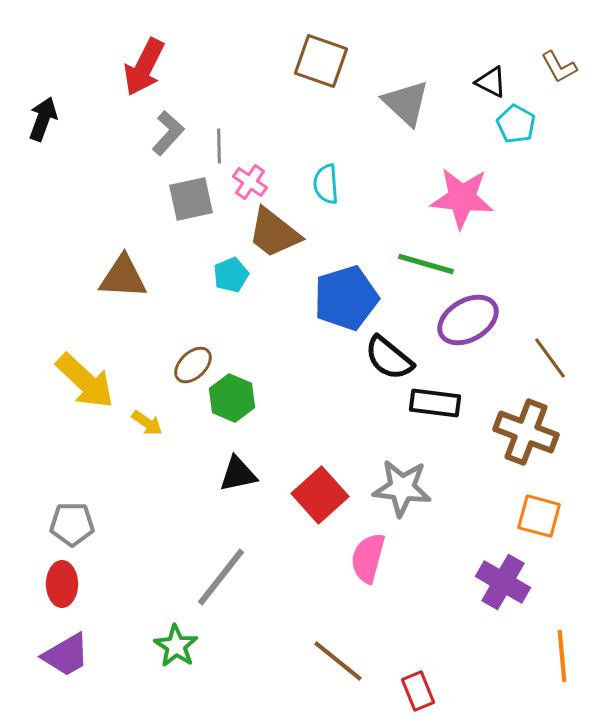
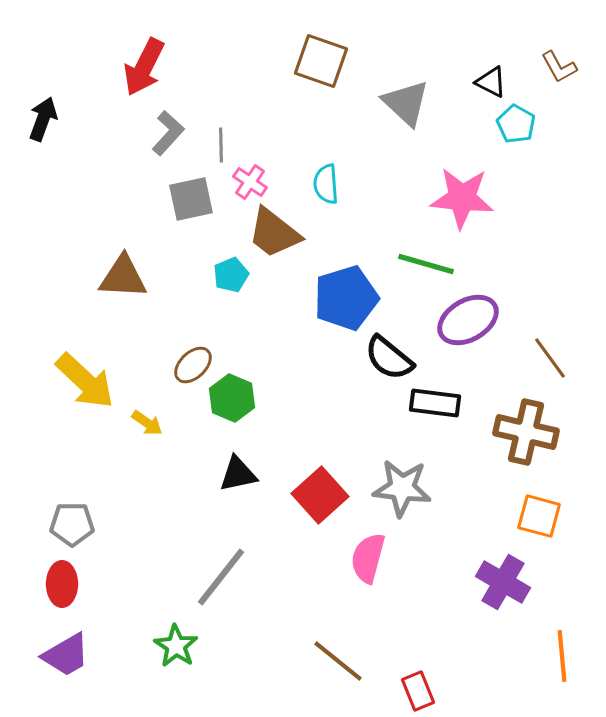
gray line at (219, 146): moved 2 px right, 1 px up
brown cross at (526, 432): rotated 8 degrees counterclockwise
